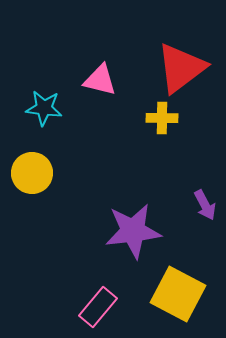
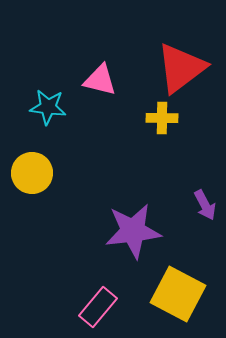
cyan star: moved 4 px right, 1 px up
